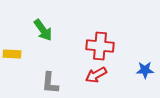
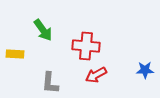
red cross: moved 14 px left
yellow rectangle: moved 3 px right
